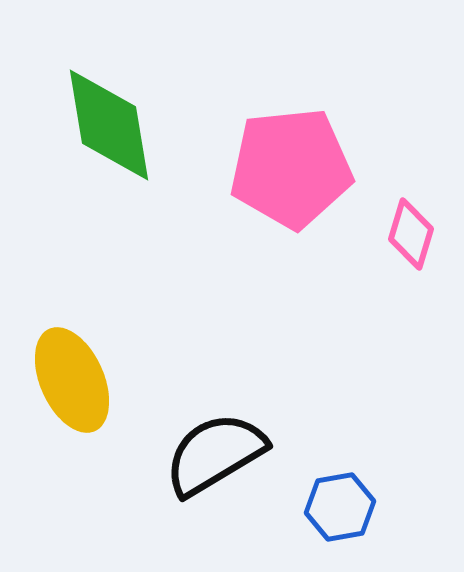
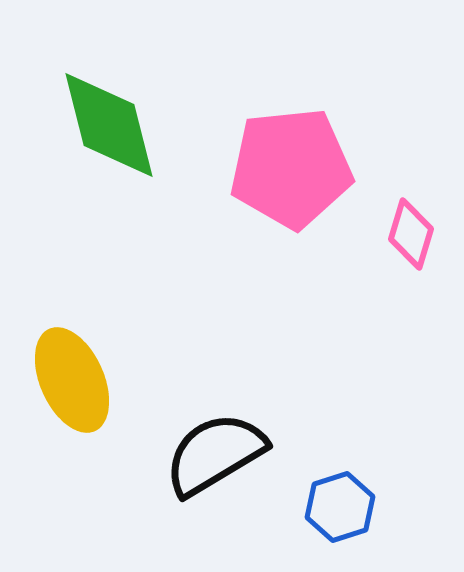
green diamond: rotated 5 degrees counterclockwise
blue hexagon: rotated 8 degrees counterclockwise
